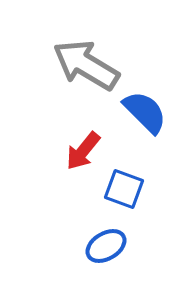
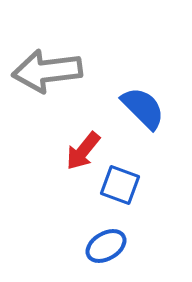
gray arrow: moved 39 px left, 6 px down; rotated 38 degrees counterclockwise
blue semicircle: moved 2 px left, 4 px up
blue square: moved 4 px left, 4 px up
